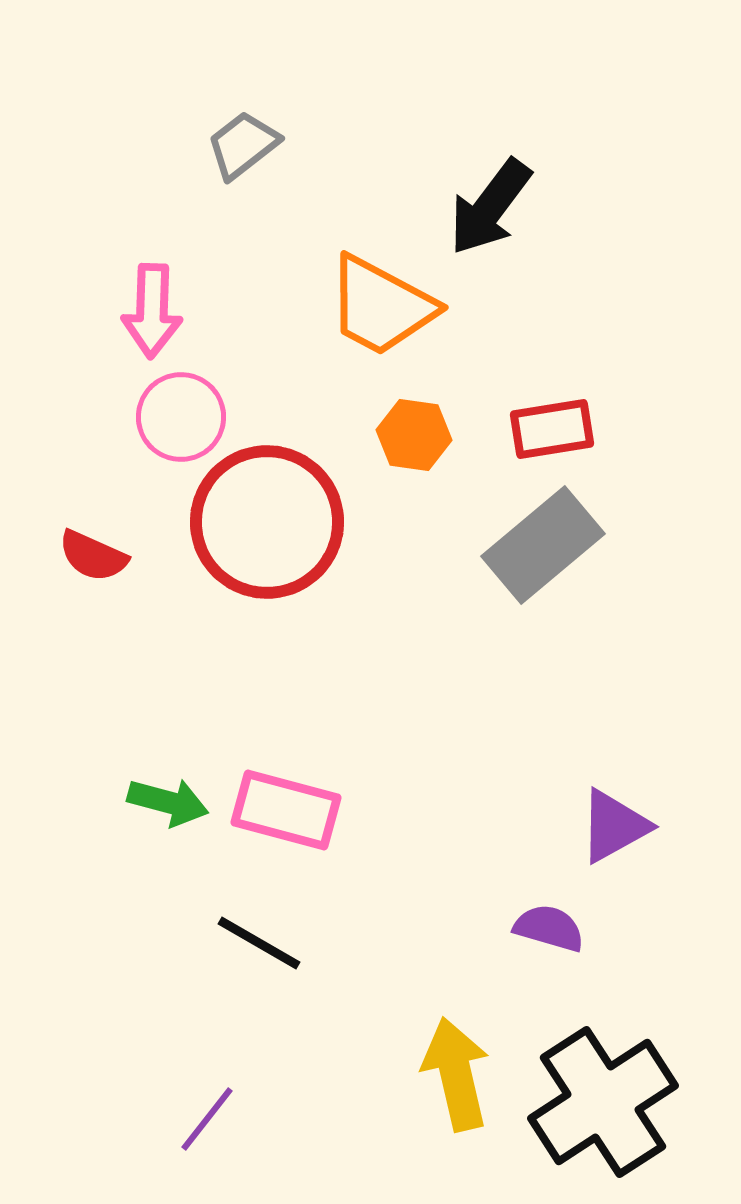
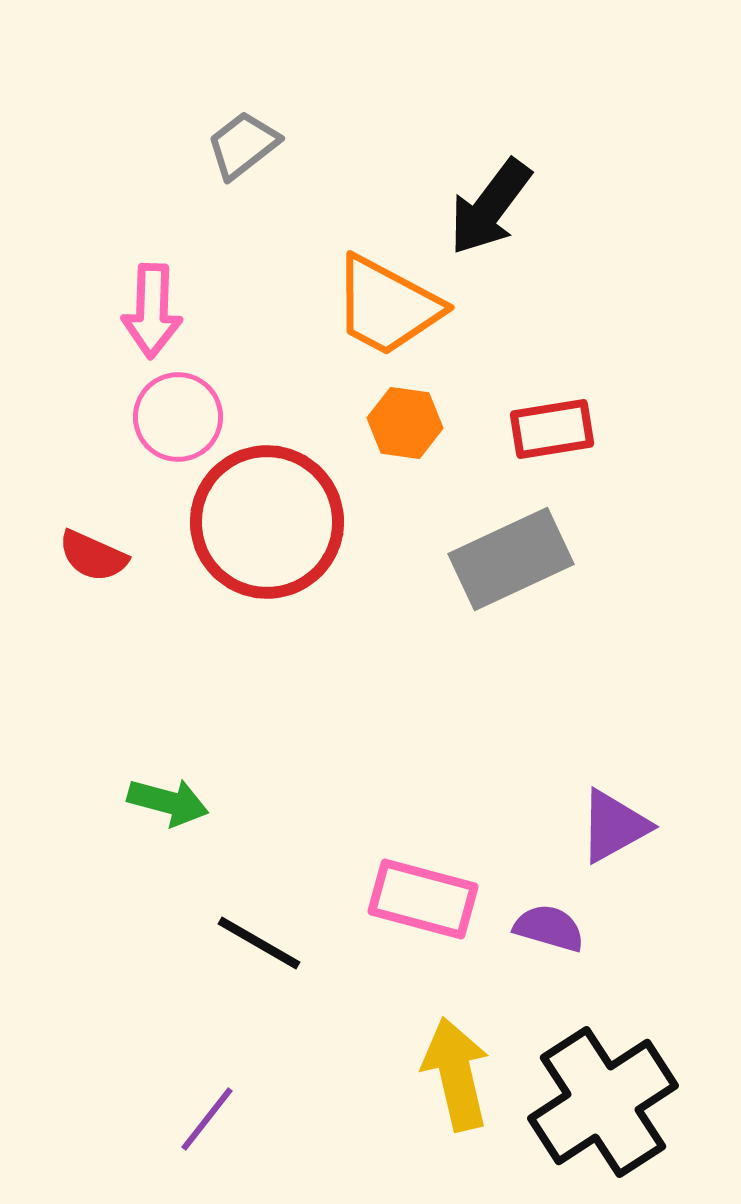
orange trapezoid: moved 6 px right
pink circle: moved 3 px left
orange hexagon: moved 9 px left, 12 px up
gray rectangle: moved 32 px left, 14 px down; rotated 15 degrees clockwise
pink rectangle: moved 137 px right, 89 px down
